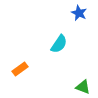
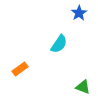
blue star: rotated 14 degrees clockwise
